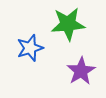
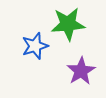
blue star: moved 5 px right, 2 px up
